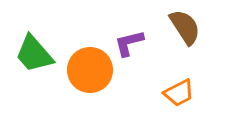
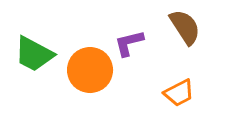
green trapezoid: rotated 21 degrees counterclockwise
